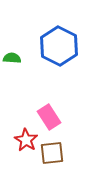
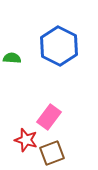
pink rectangle: rotated 70 degrees clockwise
red star: rotated 15 degrees counterclockwise
brown square: rotated 15 degrees counterclockwise
